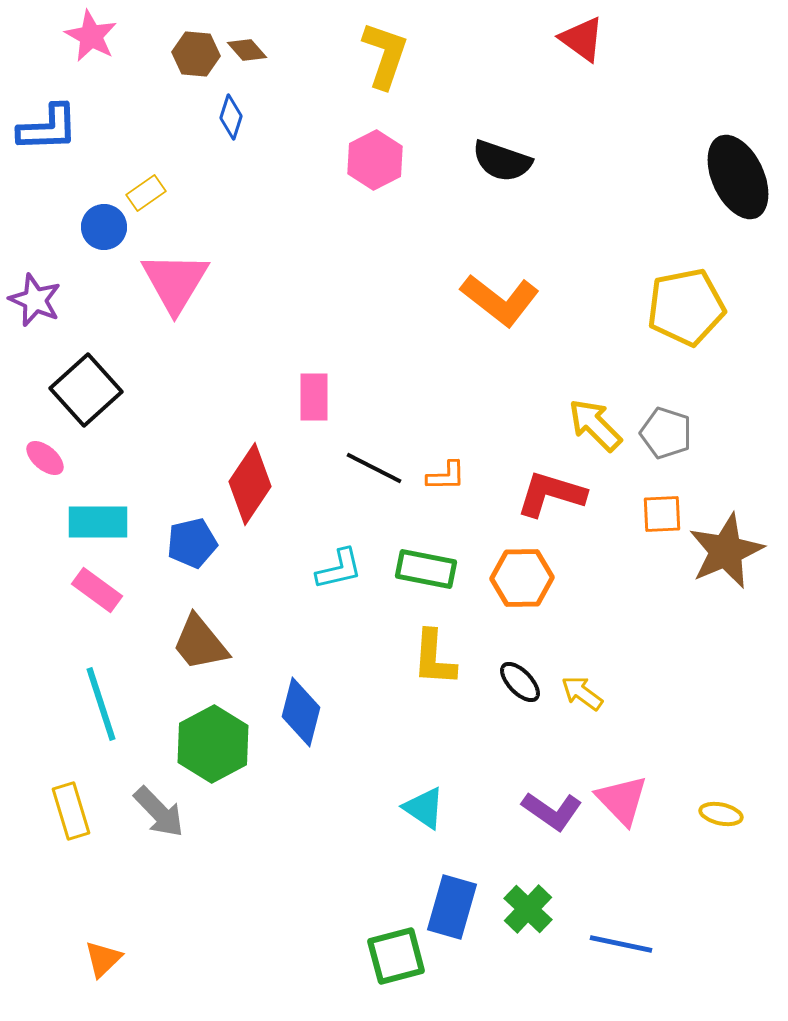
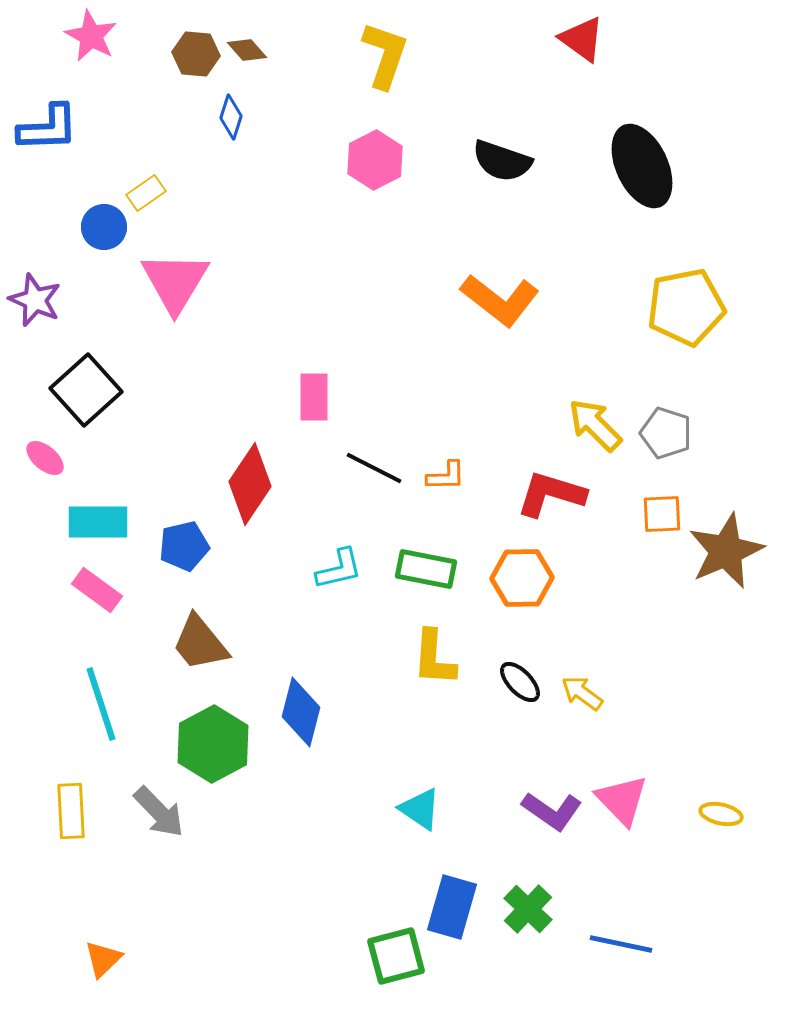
black ellipse at (738, 177): moved 96 px left, 11 px up
blue pentagon at (192, 543): moved 8 px left, 3 px down
cyan triangle at (424, 808): moved 4 px left, 1 px down
yellow rectangle at (71, 811): rotated 14 degrees clockwise
